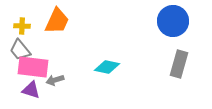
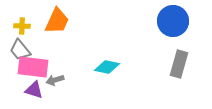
purple triangle: moved 3 px right
